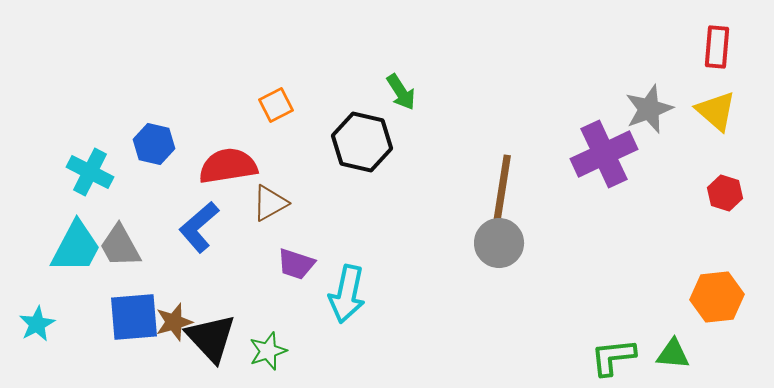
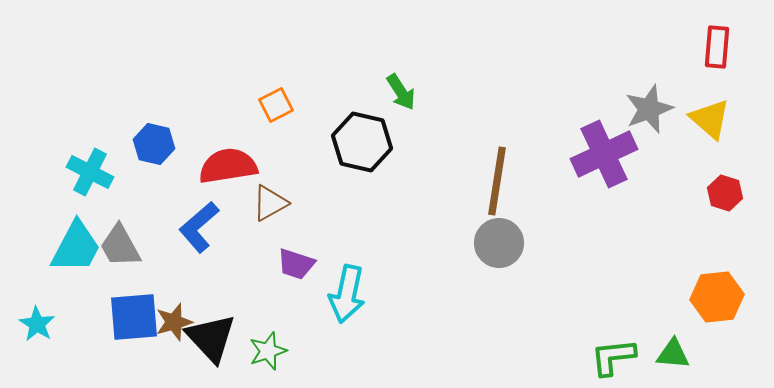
yellow triangle: moved 6 px left, 8 px down
brown line: moved 5 px left, 8 px up
cyan star: rotated 12 degrees counterclockwise
